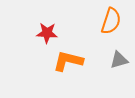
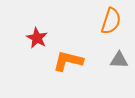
red star: moved 10 px left, 5 px down; rotated 25 degrees clockwise
gray triangle: rotated 18 degrees clockwise
